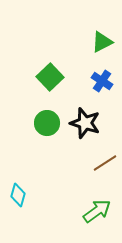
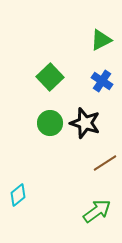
green triangle: moved 1 px left, 2 px up
green circle: moved 3 px right
cyan diamond: rotated 35 degrees clockwise
